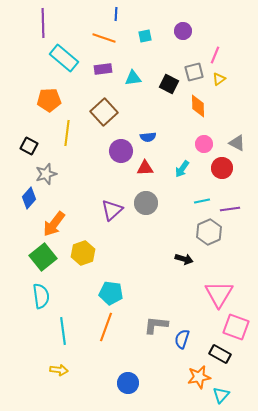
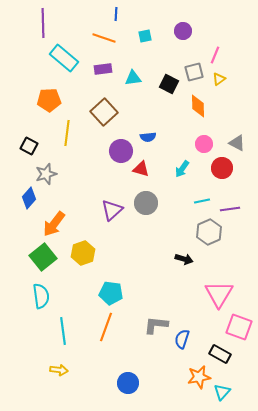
red triangle at (145, 168): moved 4 px left, 1 px down; rotated 18 degrees clockwise
pink square at (236, 327): moved 3 px right
cyan triangle at (221, 395): moved 1 px right, 3 px up
